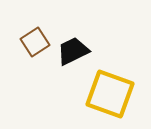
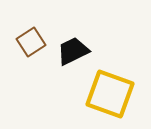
brown square: moved 4 px left
